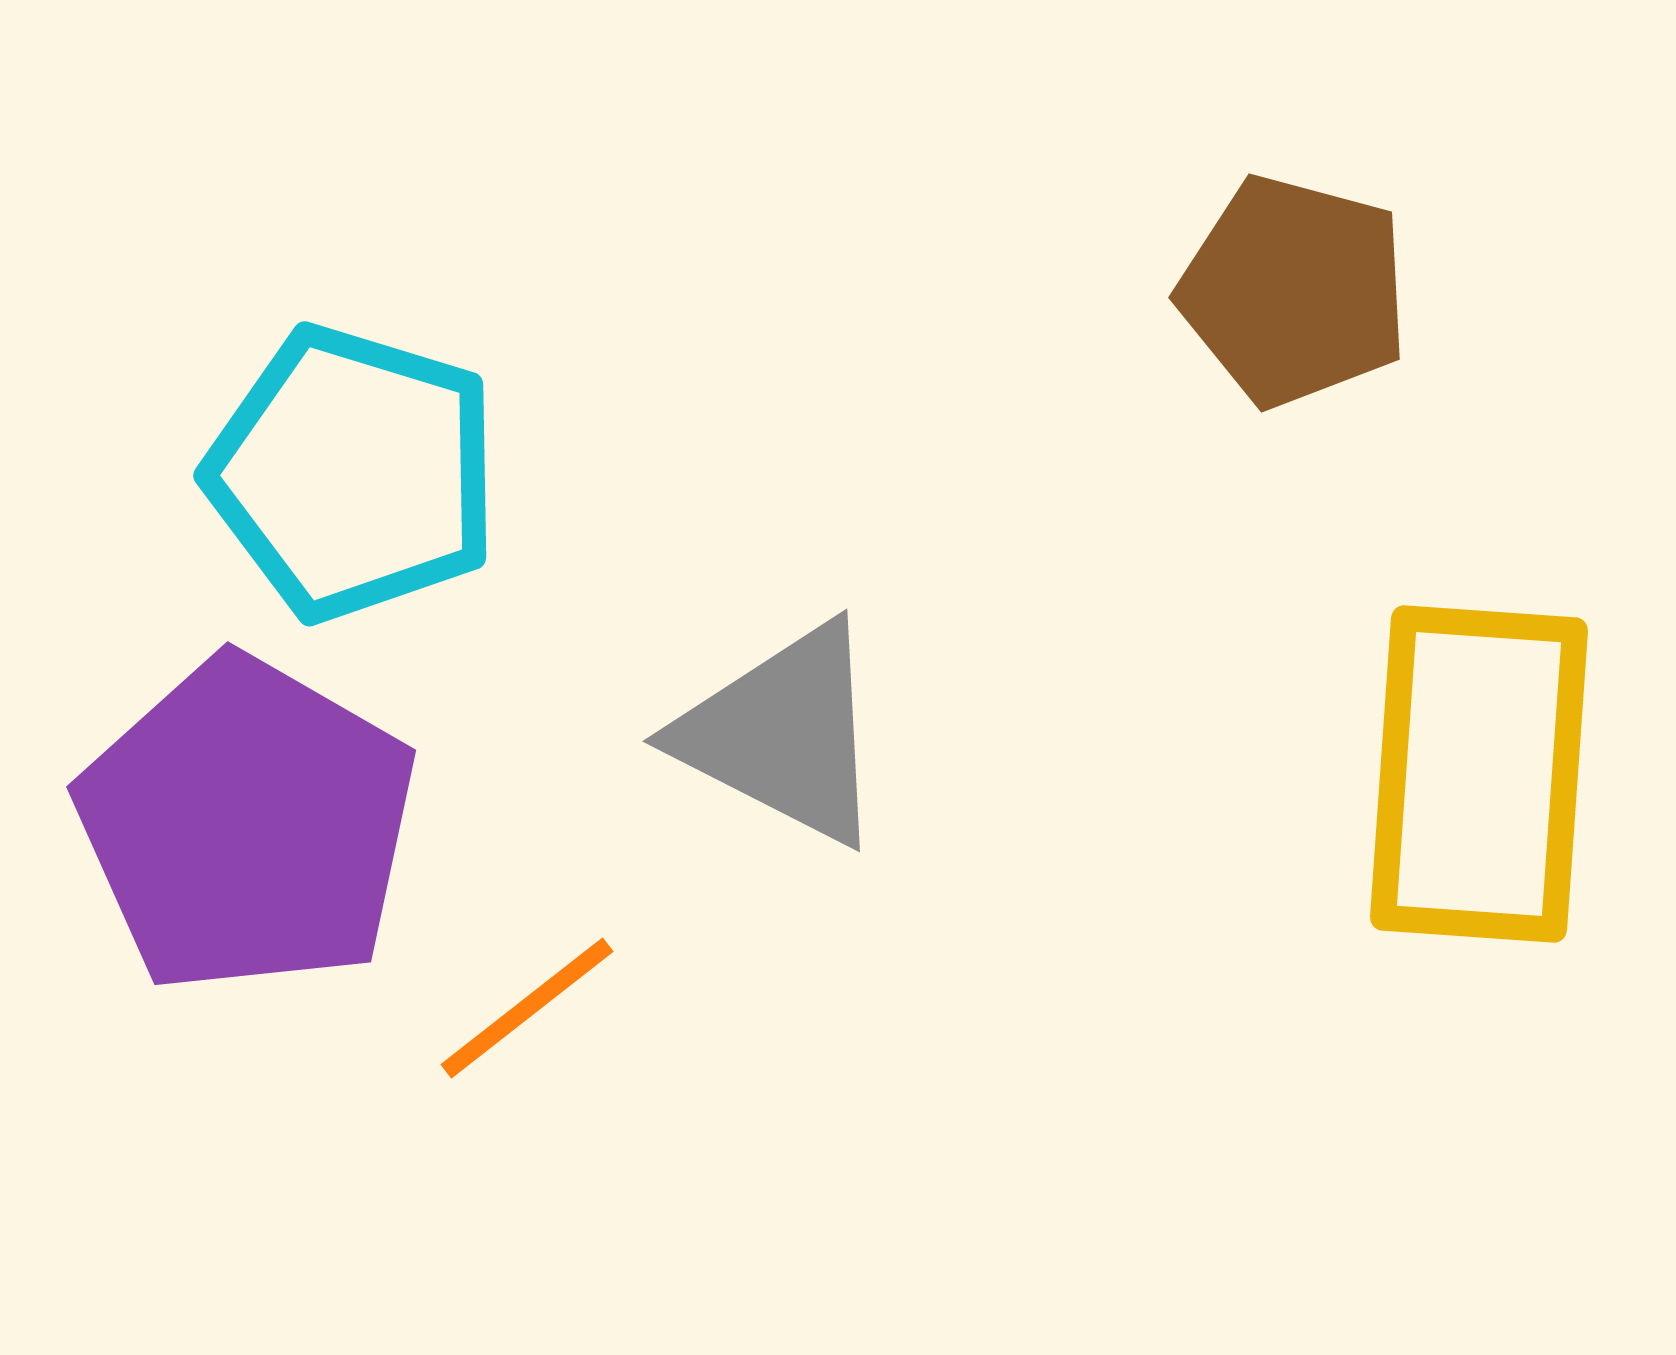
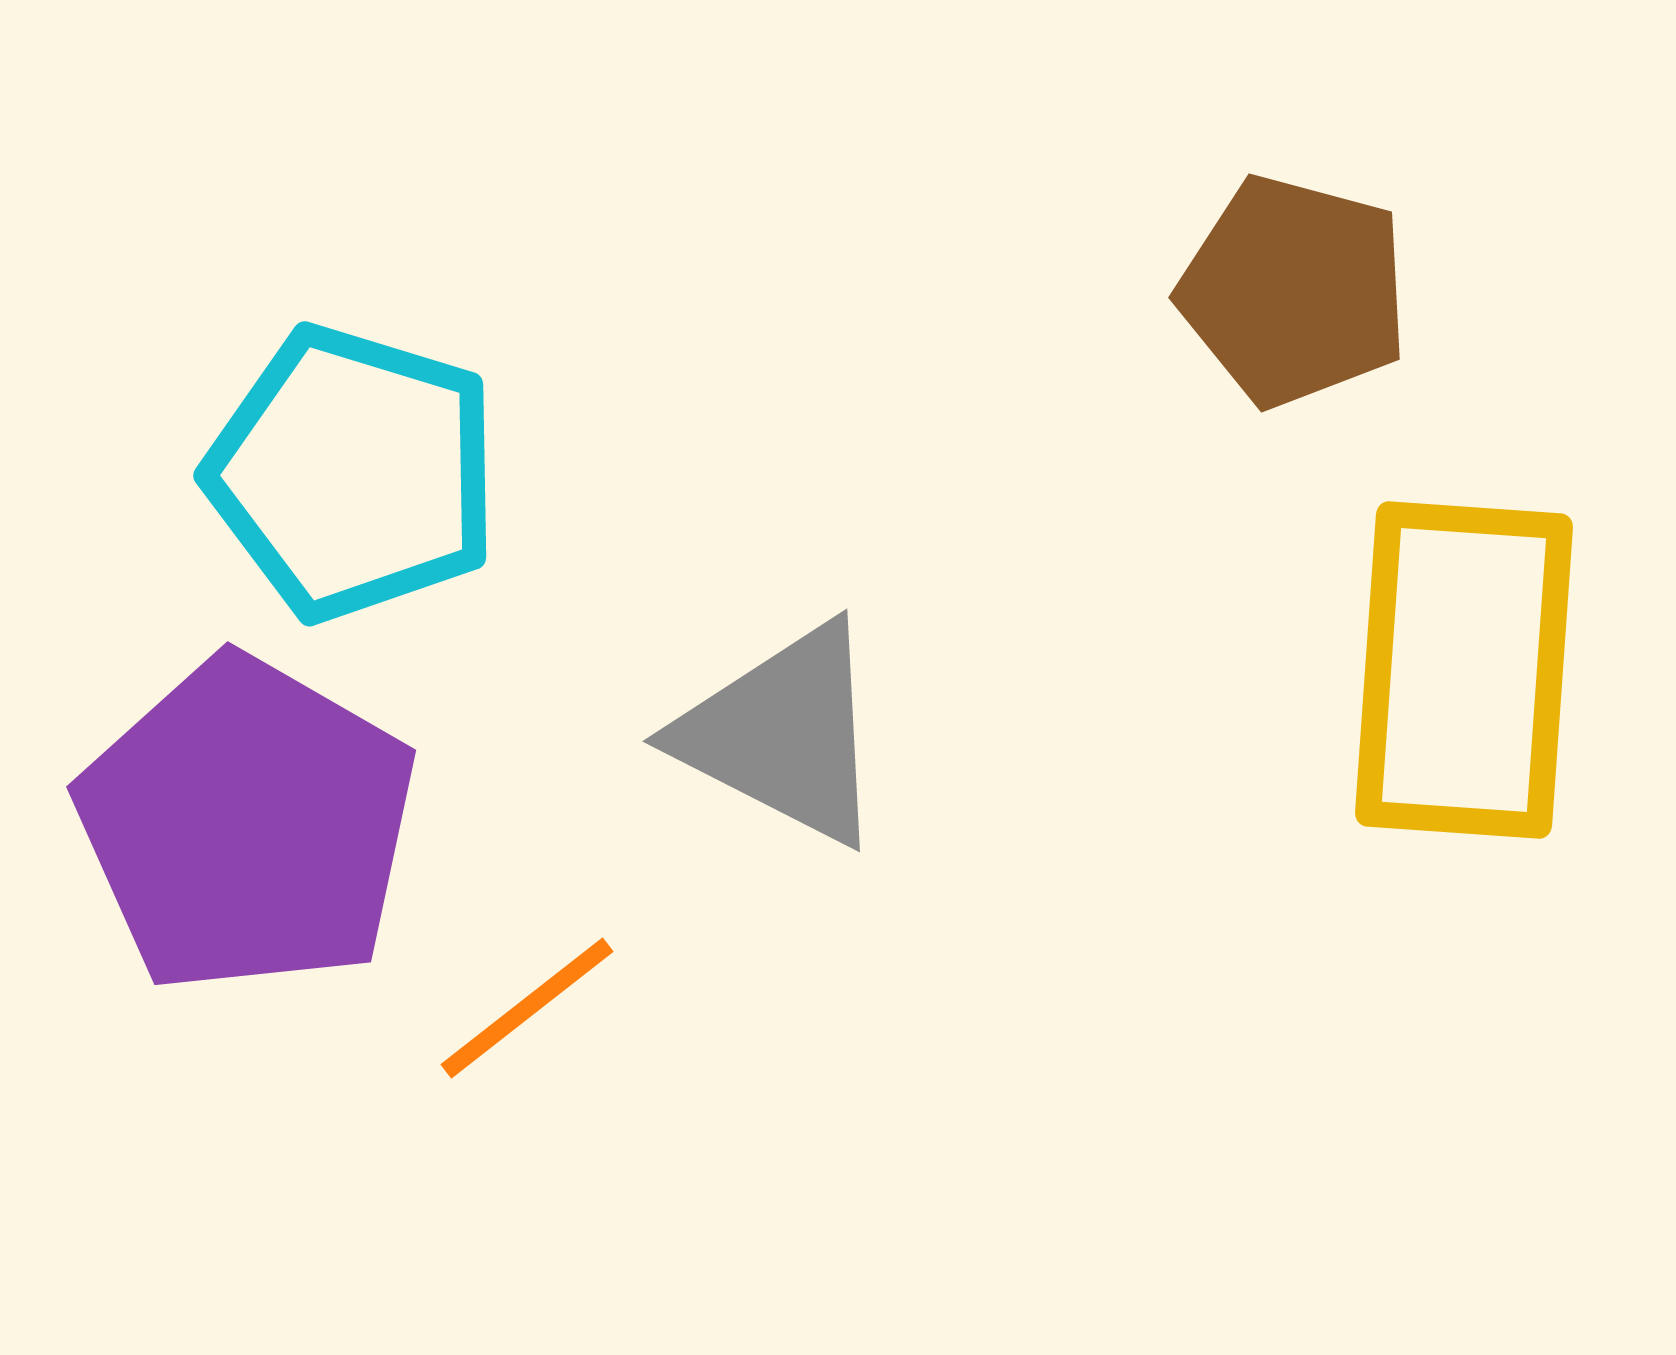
yellow rectangle: moved 15 px left, 104 px up
